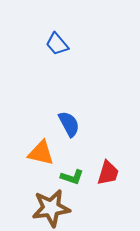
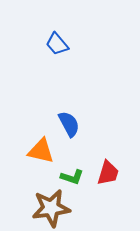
orange triangle: moved 2 px up
